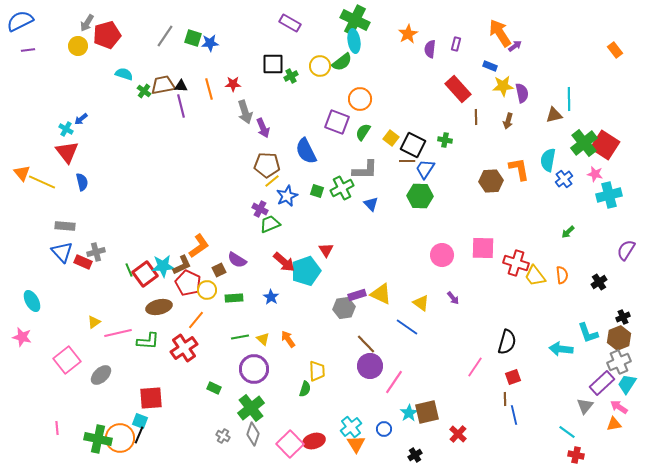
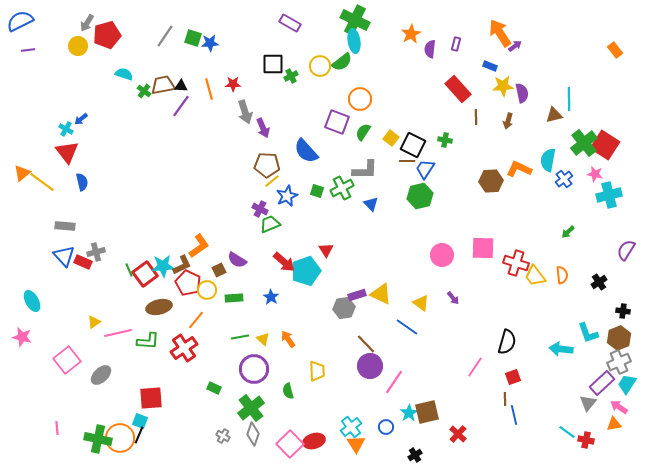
orange star at (408, 34): moved 3 px right
purple line at (181, 106): rotated 50 degrees clockwise
blue semicircle at (306, 151): rotated 16 degrees counterclockwise
orange L-shape at (519, 169): rotated 55 degrees counterclockwise
orange triangle at (22, 173): rotated 30 degrees clockwise
yellow line at (42, 182): rotated 12 degrees clockwise
green hexagon at (420, 196): rotated 15 degrees counterclockwise
blue triangle at (62, 252): moved 2 px right, 4 px down
black cross at (623, 317): moved 6 px up; rotated 32 degrees clockwise
green semicircle at (305, 389): moved 17 px left, 2 px down; rotated 147 degrees clockwise
gray triangle at (585, 406): moved 3 px right, 3 px up
blue circle at (384, 429): moved 2 px right, 2 px up
red cross at (576, 455): moved 10 px right, 15 px up
